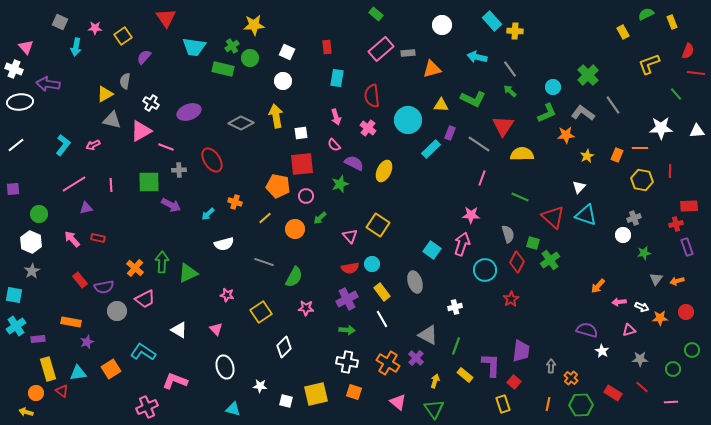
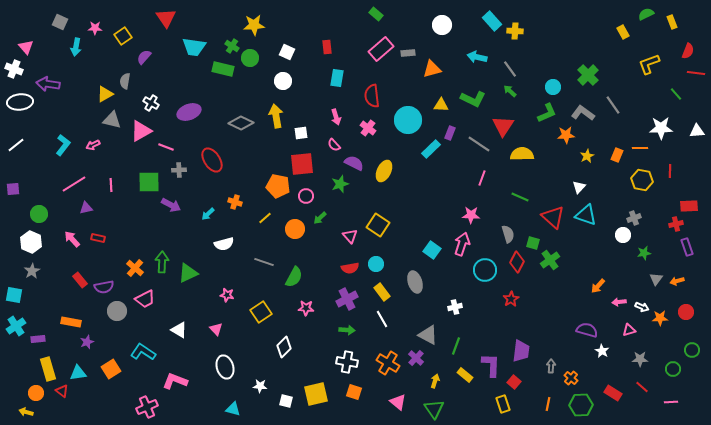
green cross at (232, 46): rotated 24 degrees counterclockwise
cyan circle at (372, 264): moved 4 px right
